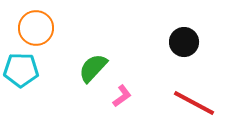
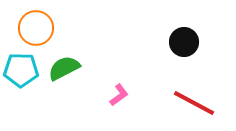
green semicircle: moved 29 px left; rotated 20 degrees clockwise
pink L-shape: moved 3 px left, 1 px up
